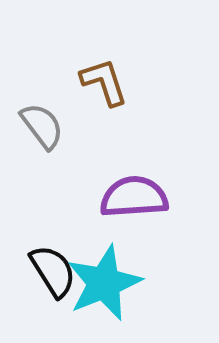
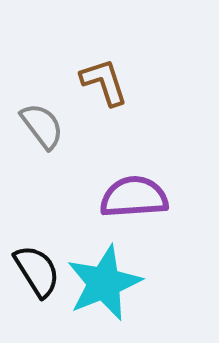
black semicircle: moved 16 px left
